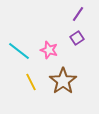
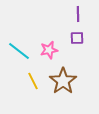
purple line: rotated 35 degrees counterclockwise
purple square: rotated 32 degrees clockwise
pink star: rotated 30 degrees counterclockwise
yellow line: moved 2 px right, 1 px up
